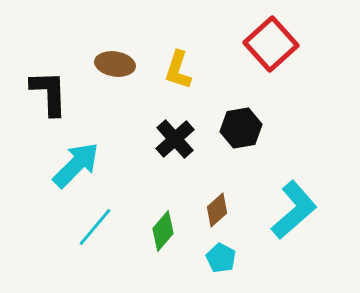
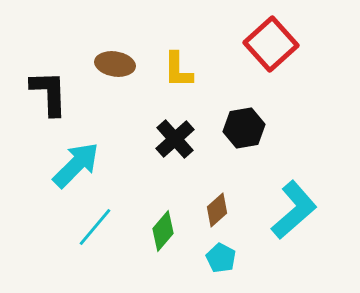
yellow L-shape: rotated 18 degrees counterclockwise
black hexagon: moved 3 px right
